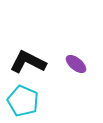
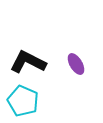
purple ellipse: rotated 20 degrees clockwise
